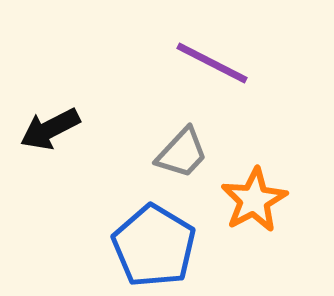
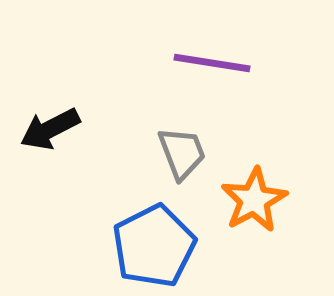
purple line: rotated 18 degrees counterclockwise
gray trapezoid: rotated 64 degrees counterclockwise
blue pentagon: rotated 14 degrees clockwise
